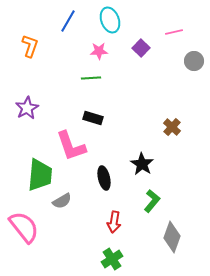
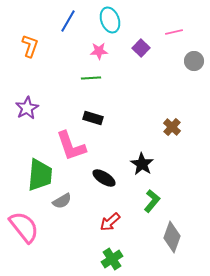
black ellipse: rotated 45 degrees counterclockwise
red arrow: moved 4 px left; rotated 40 degrees clockwise
